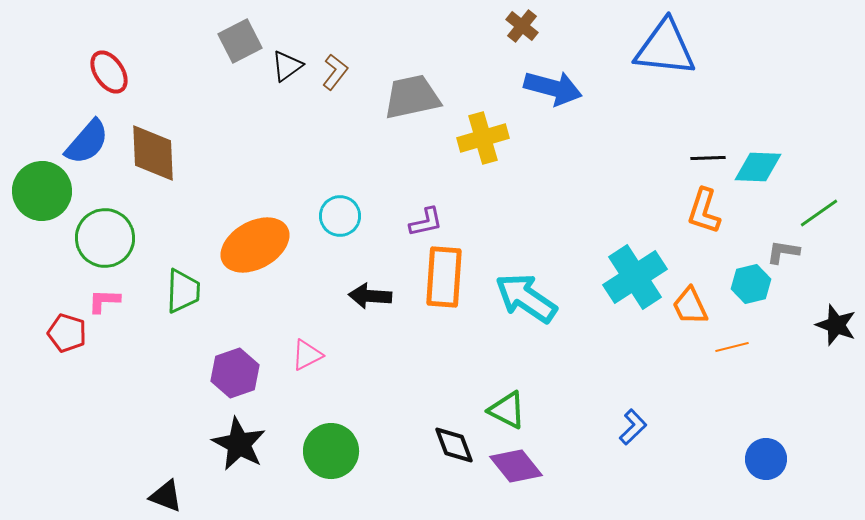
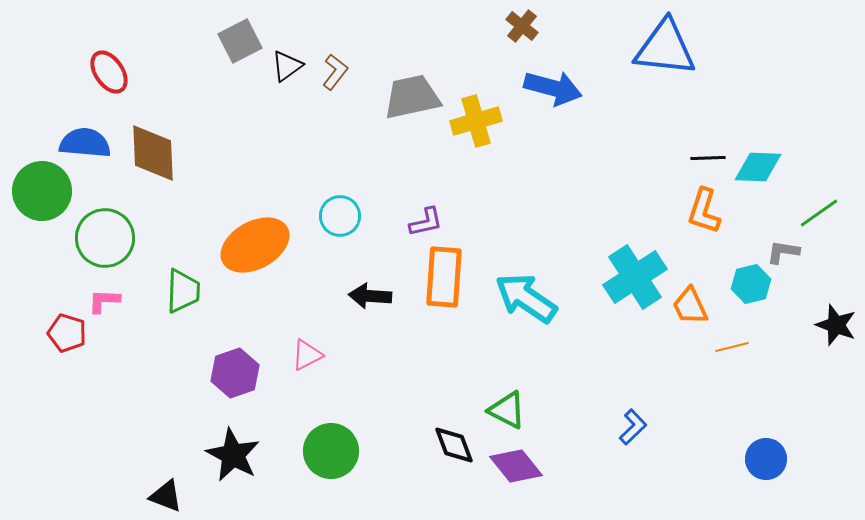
yellow cross at (483, 138): moved 7 px left, 17 px up
blue semicircle at (87, 142): moved 2 px left, 1 px down; rotated 126 degrees counterclockwise
black star at (239, 444): moved 6 px left, 11 px down
